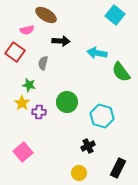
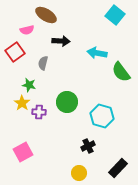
red square: rotated 18 degrees clockwise
pink square: rotated 12 degrees clockwise
black rectangle: rotated 18 degrees clockwise
